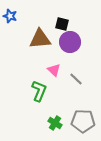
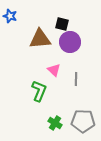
gray line: rotated 48 degrees clockwise
